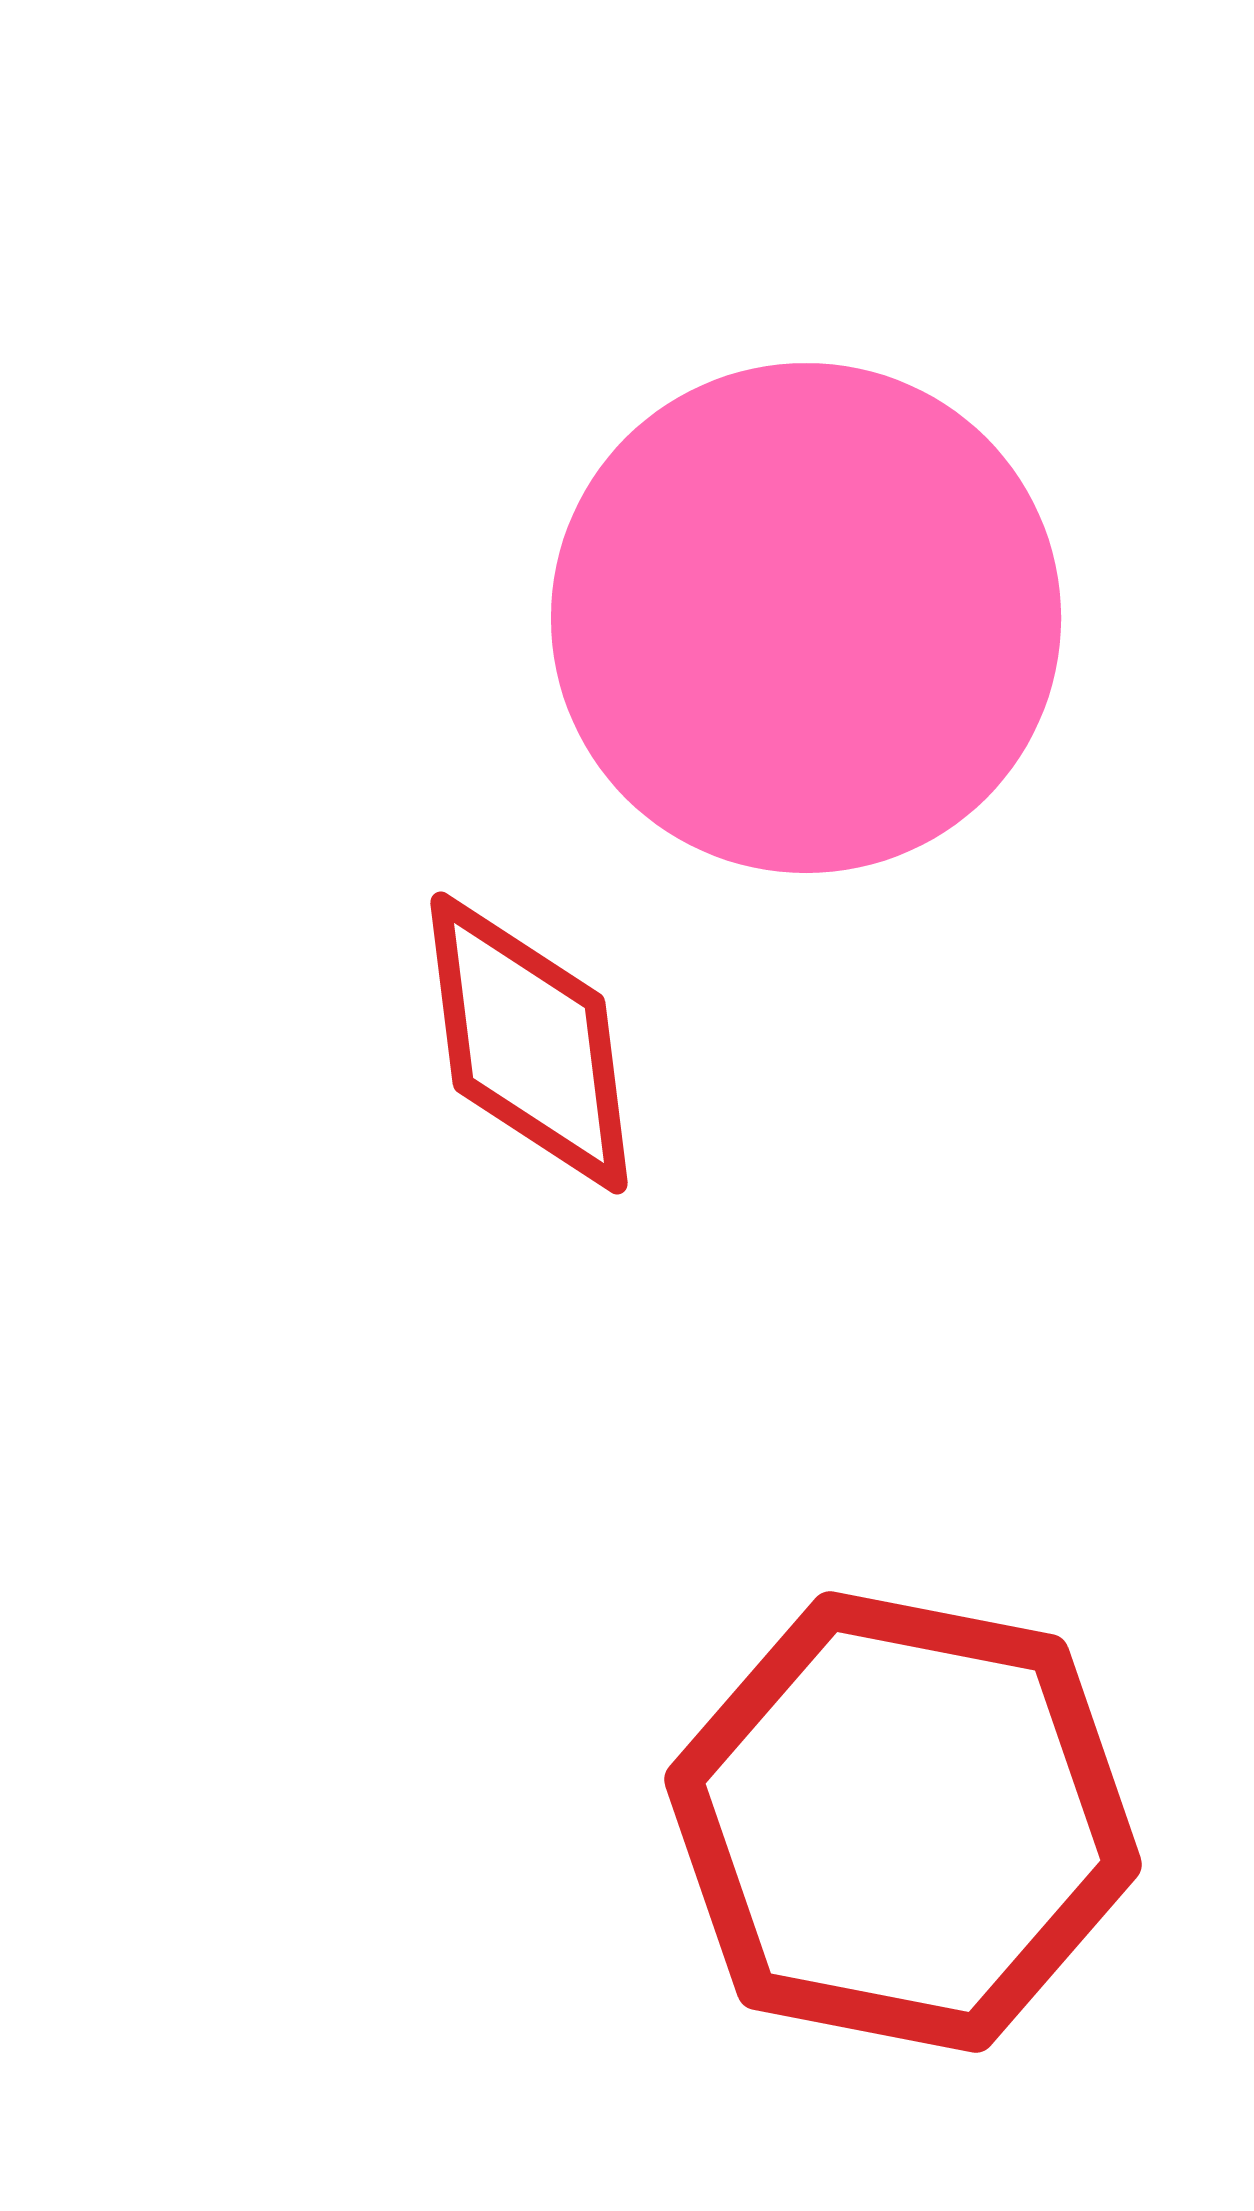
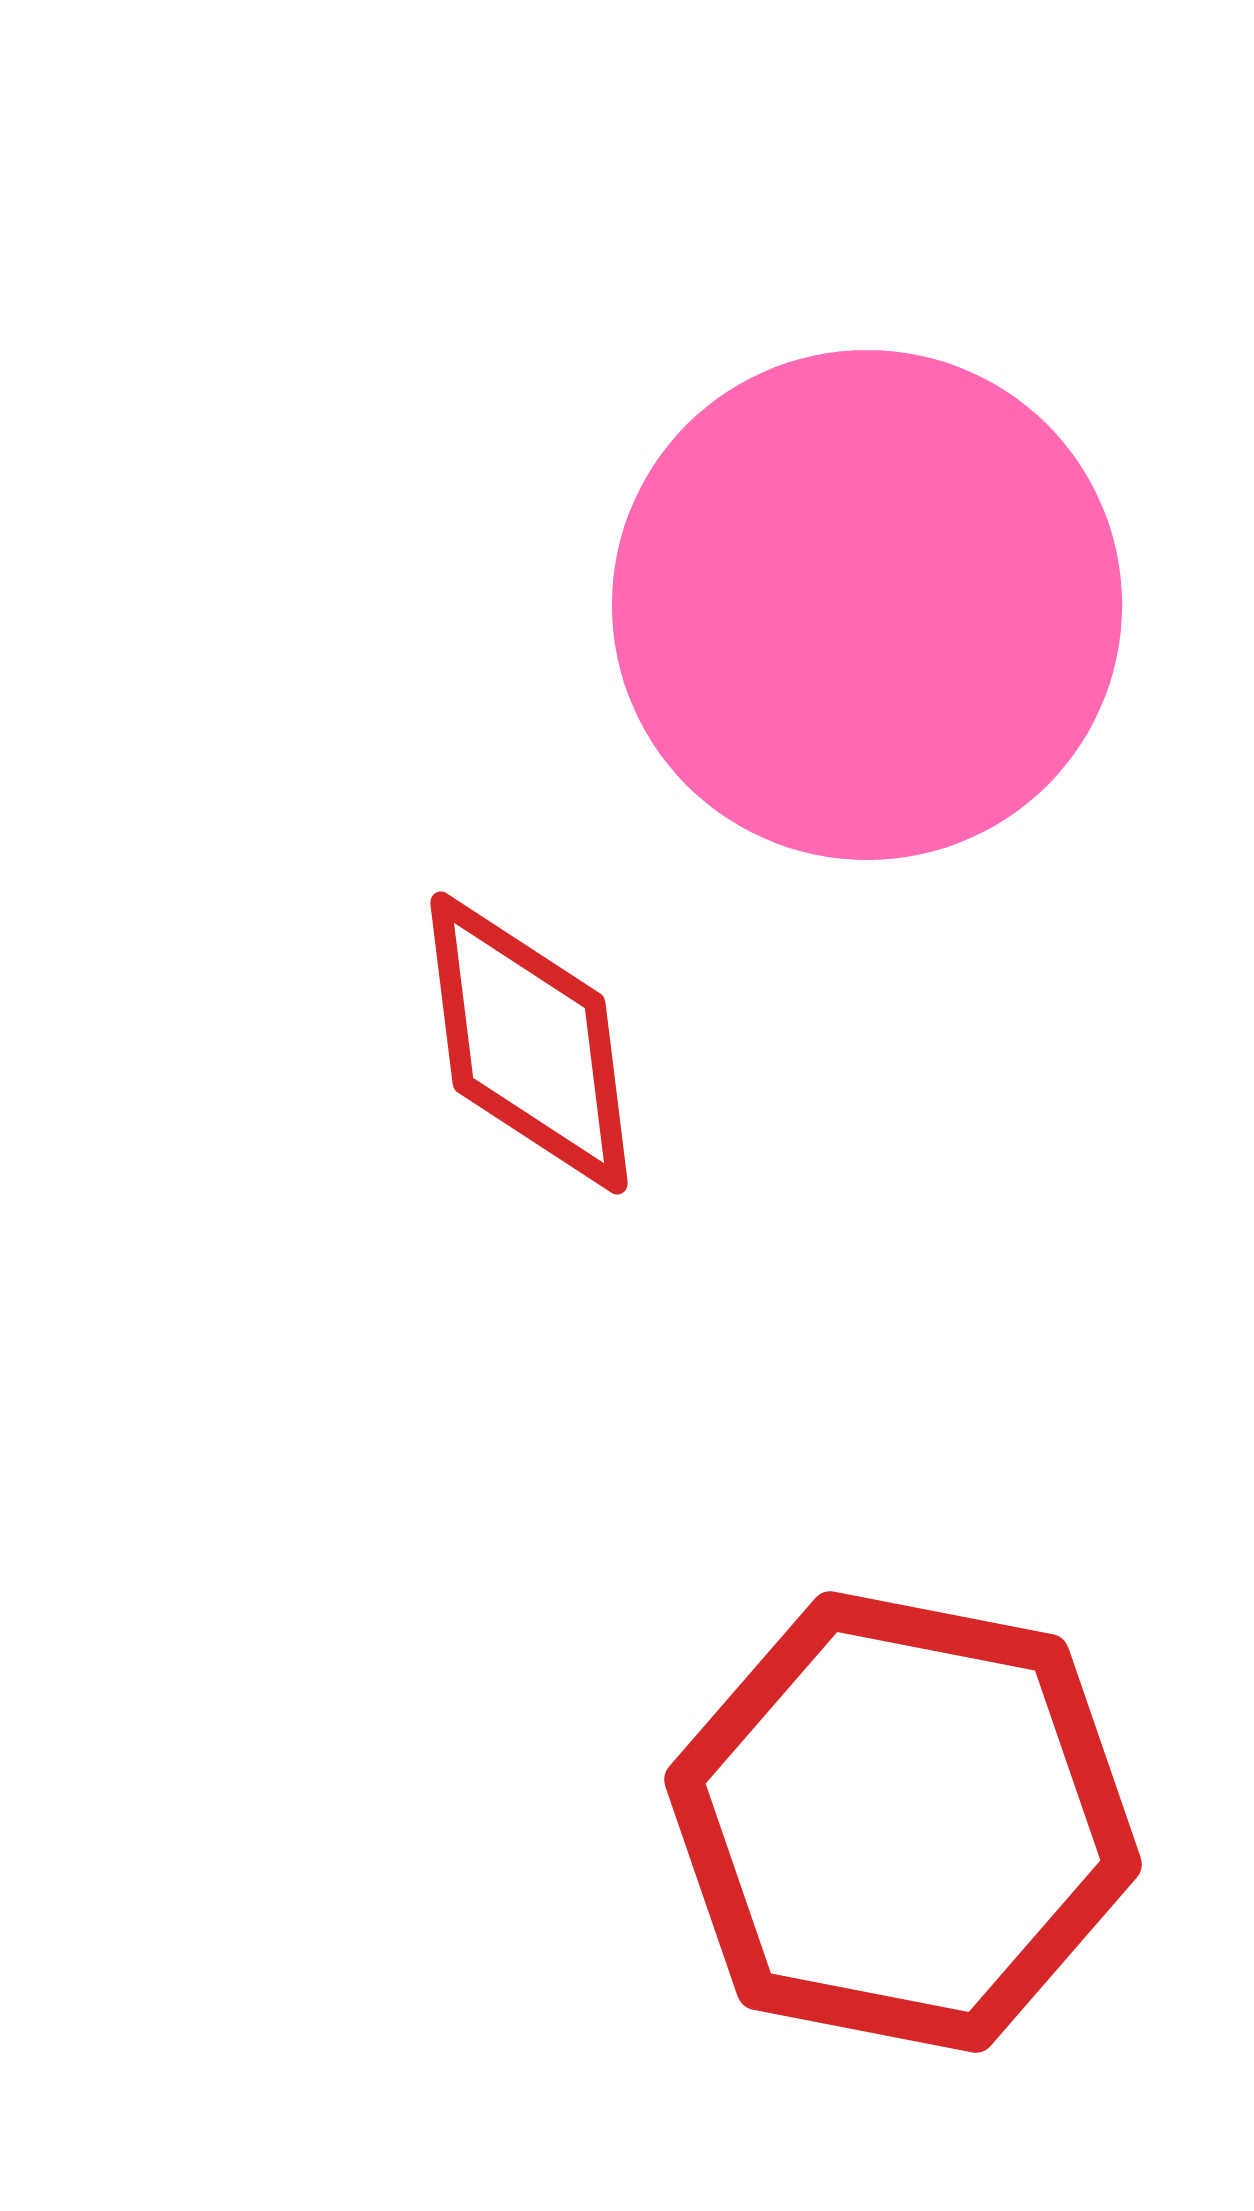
pink circle: moved 61 px right, 13 px up
